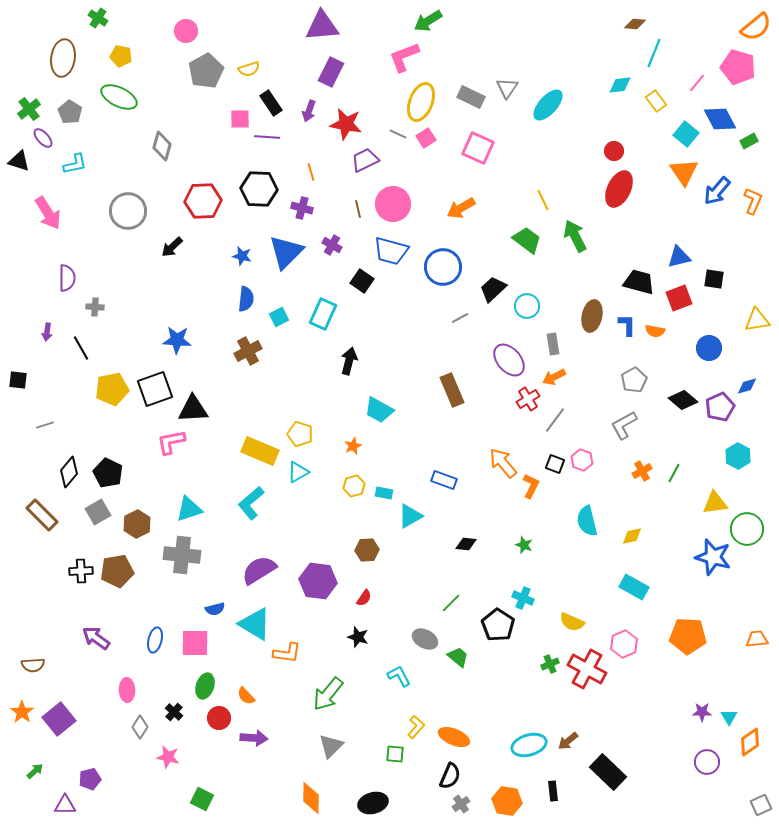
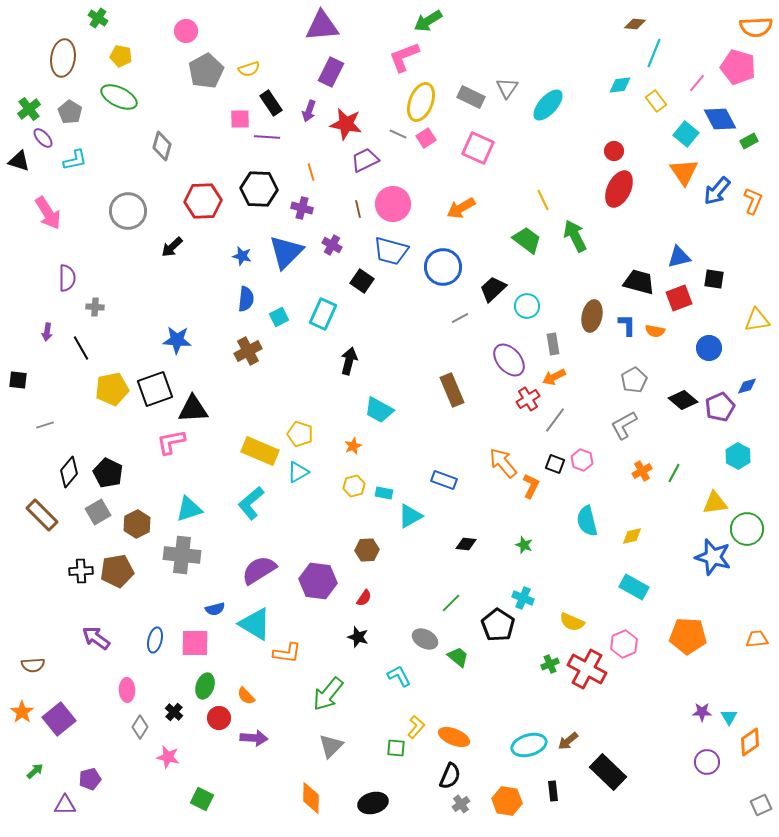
orange semicircle at (756, 27): rotated 36 degrees clockwise
cyan L-shape at (75, 164): moved 4 px up
green square at (395, 754): moved 1 px right, 6 px up
